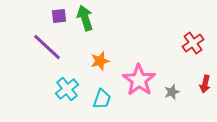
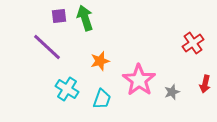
cyan cross: rotated 20 degrees counterclockwise
